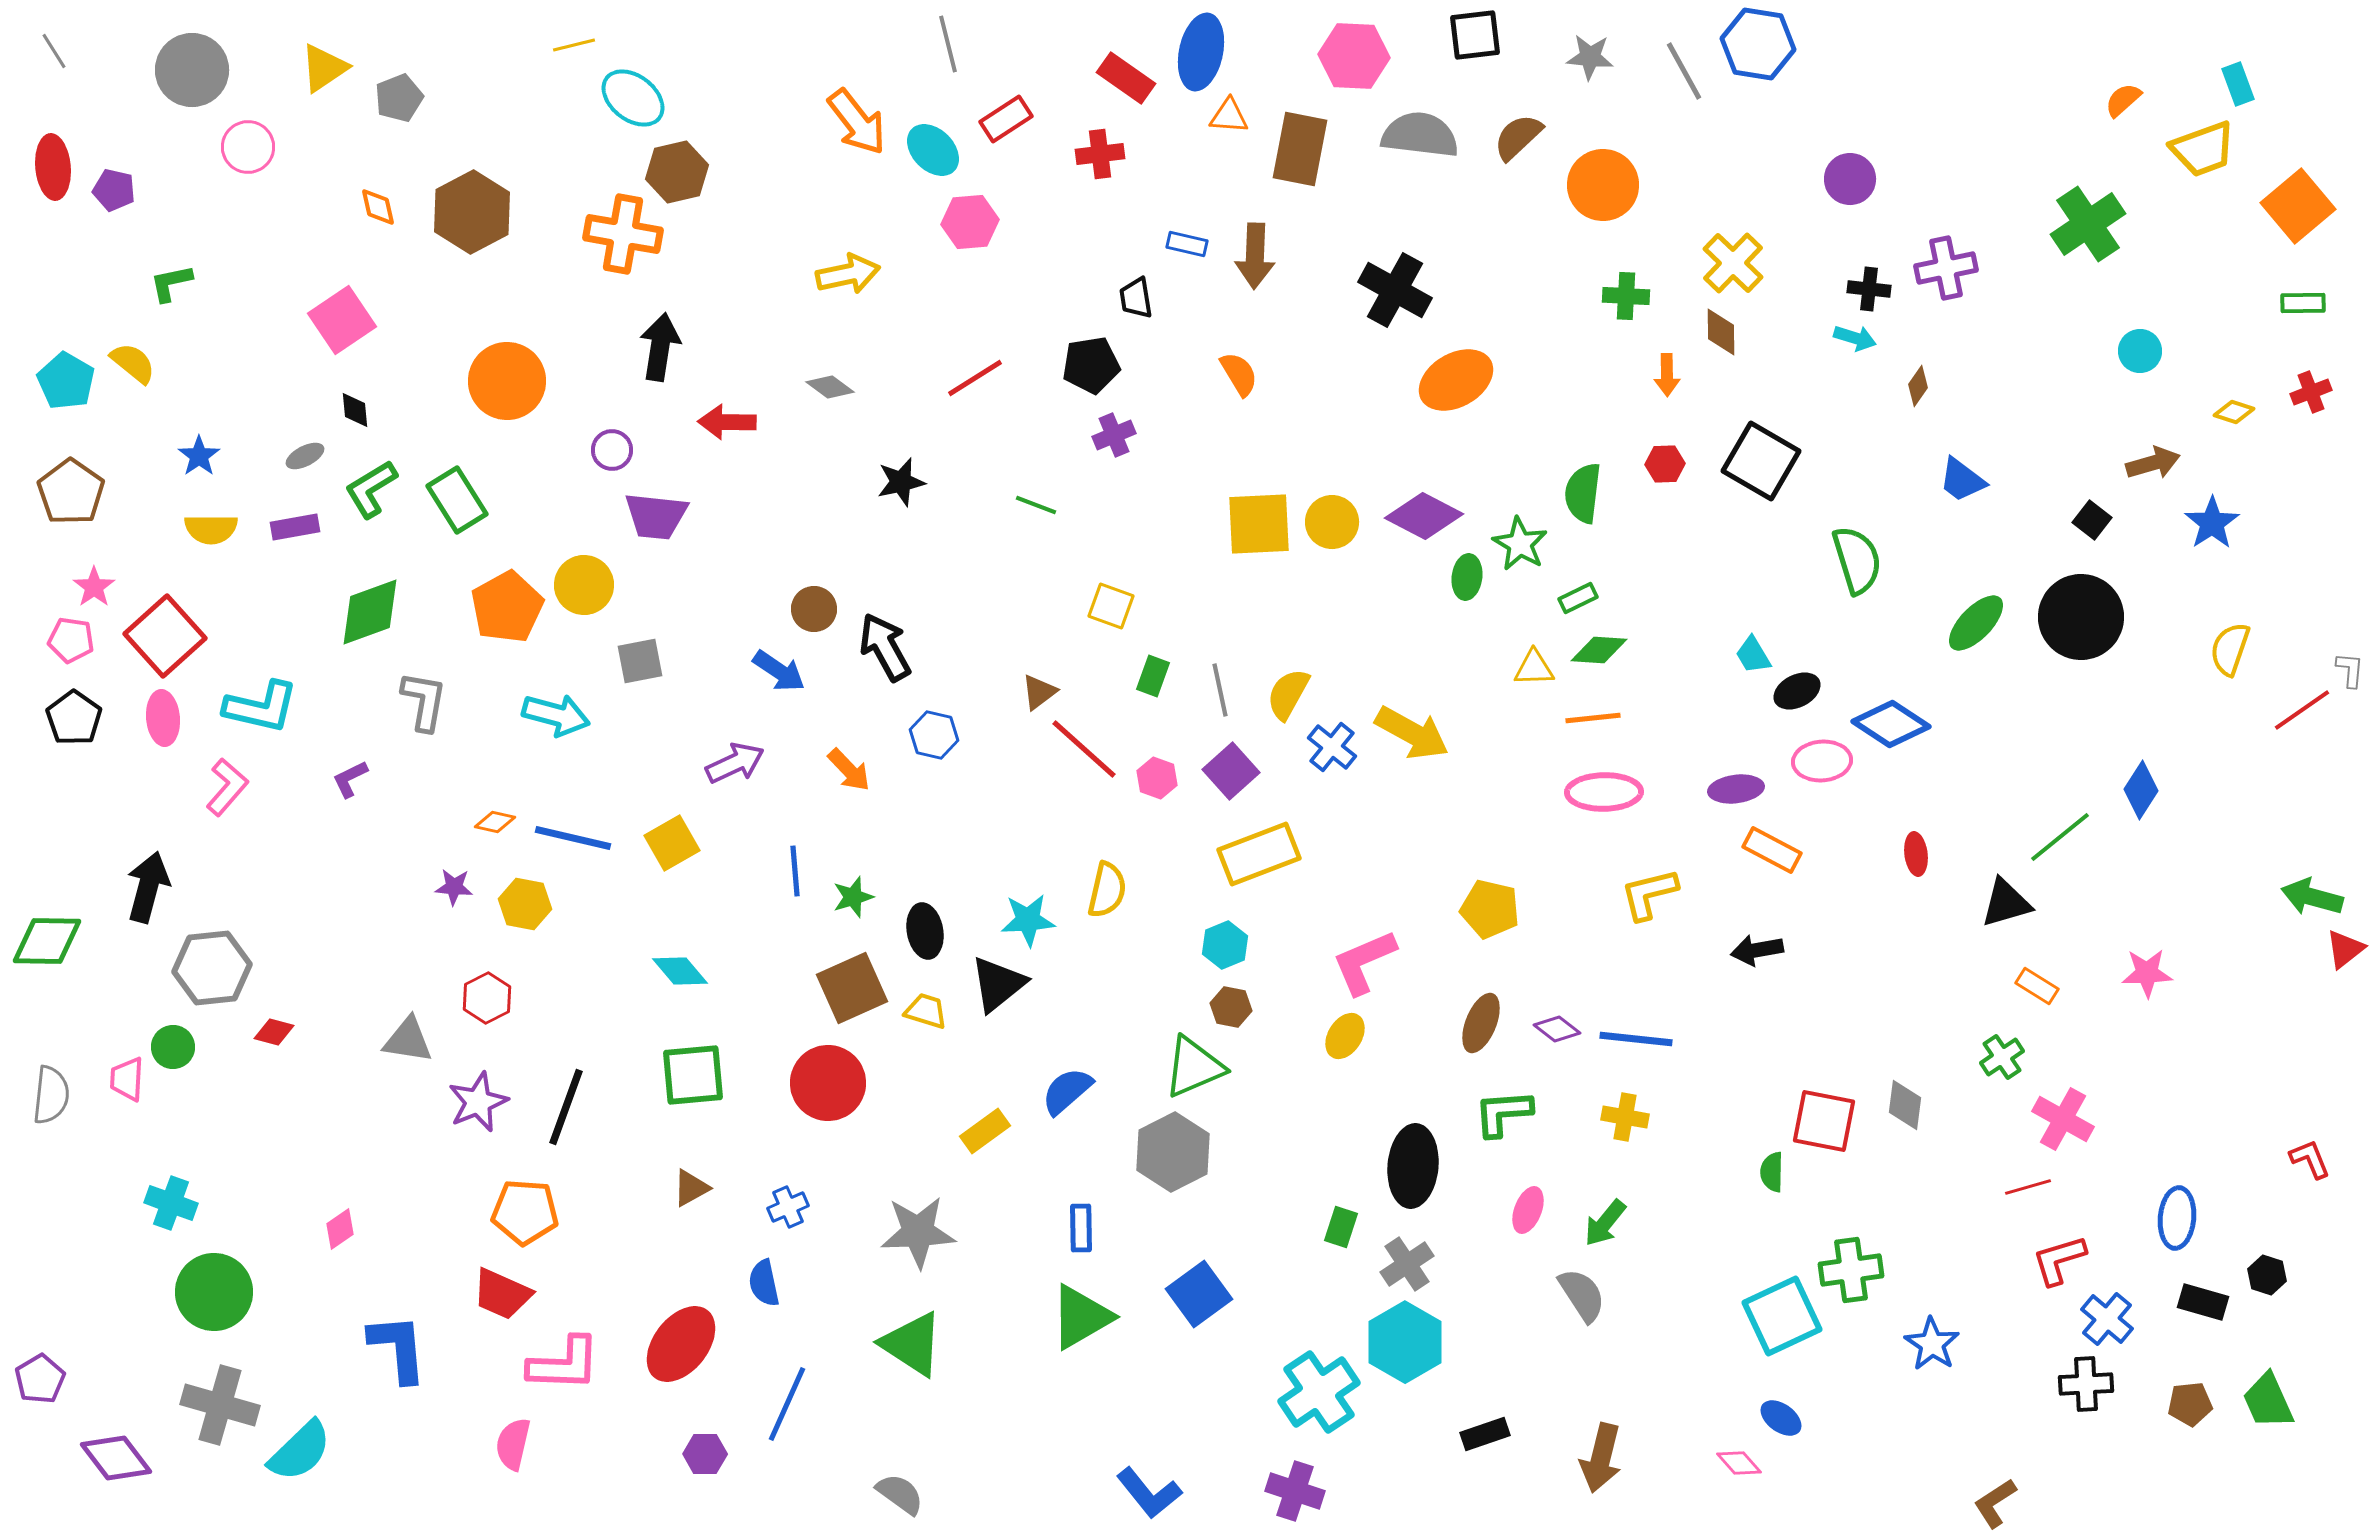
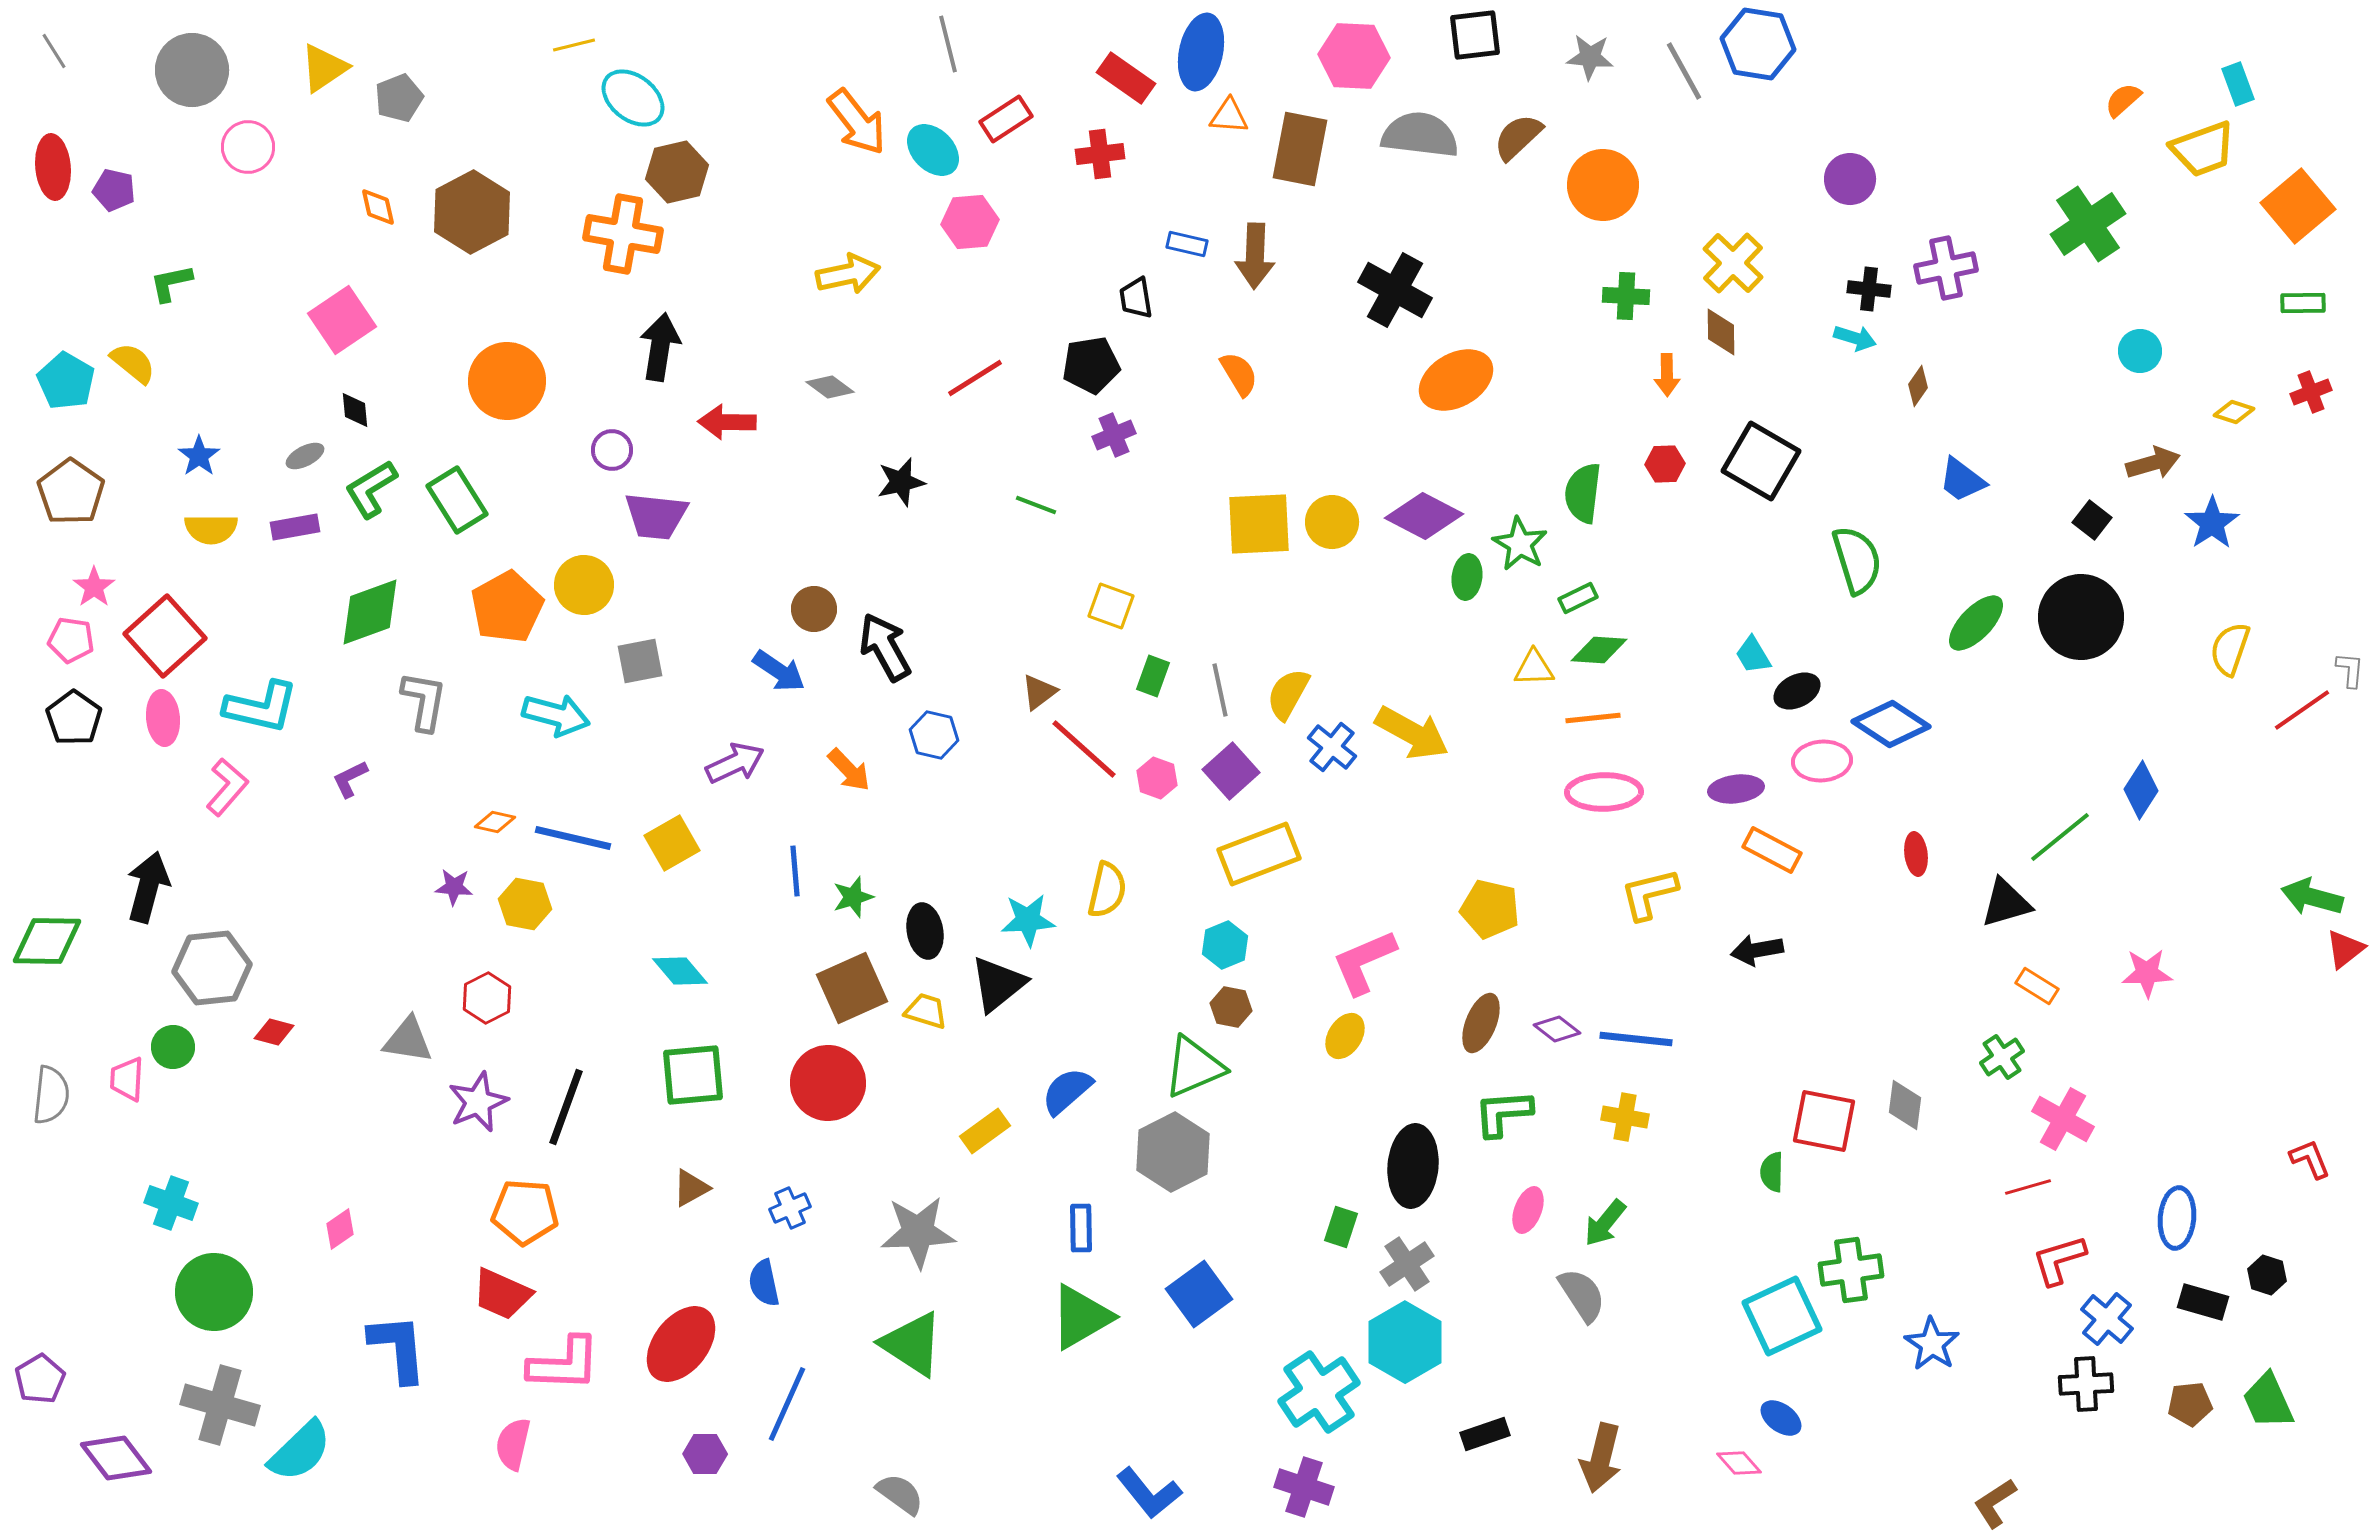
blue cross at (788, 1207): moved 2 px right, 1 px down
purple cross at (1295, 1491): moved 9 px right, 4 px up
